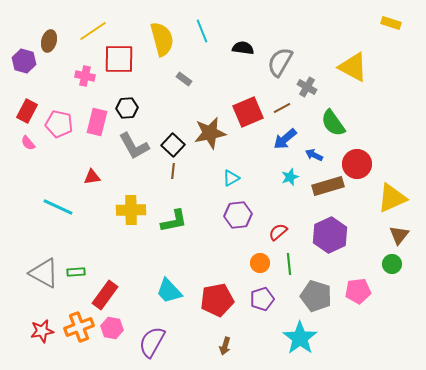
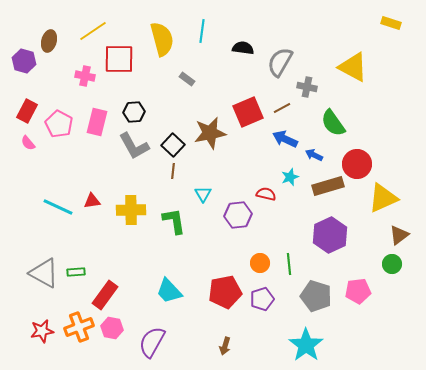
cyan line at (202, 31): rotated 30 degrees clockwise
gray rectangle at (184, 79): moved 3 px right
gray cross at (307, 87): rotated 18 degrees counterclockwise
black hexagon at (127, 108): moved 7 px right, 4 px down
pink pentagon at (59, 124): rotated 16 degrees clockwise
blue arrow at (285, 139): rotated 65 degrees clockwise
red triangle at (92, 177): moved 24 px down
cyan triangle at (231, 178): moved 28 px left, 16 px down; rotated 30 degrees counterclockwise
yellow triangle at (392, 198): moved 9 px left
green L-shape at (174, 221): rotated 88 degrees counterclockwise
red semicircle at (278, 232): moved 12 px left, 38 px up; rotated 54 degrees clockwise
brown triangle at (399, 235): rotated 15 degrees clockwise
red pentagon at (217, 300): moved 8 px right, 8 px up
cyan star at (300, 338): moved 6 px right, 7 px down
